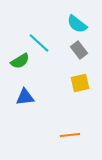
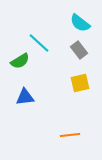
cyan semicircle: moved 3 px right, 1 px up
